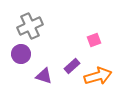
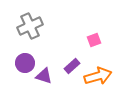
purple circle: moved 4 px right, 9 px down
